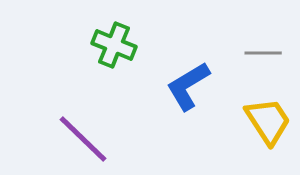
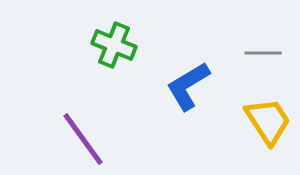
purple line: rotated 10 degrees clockwise
